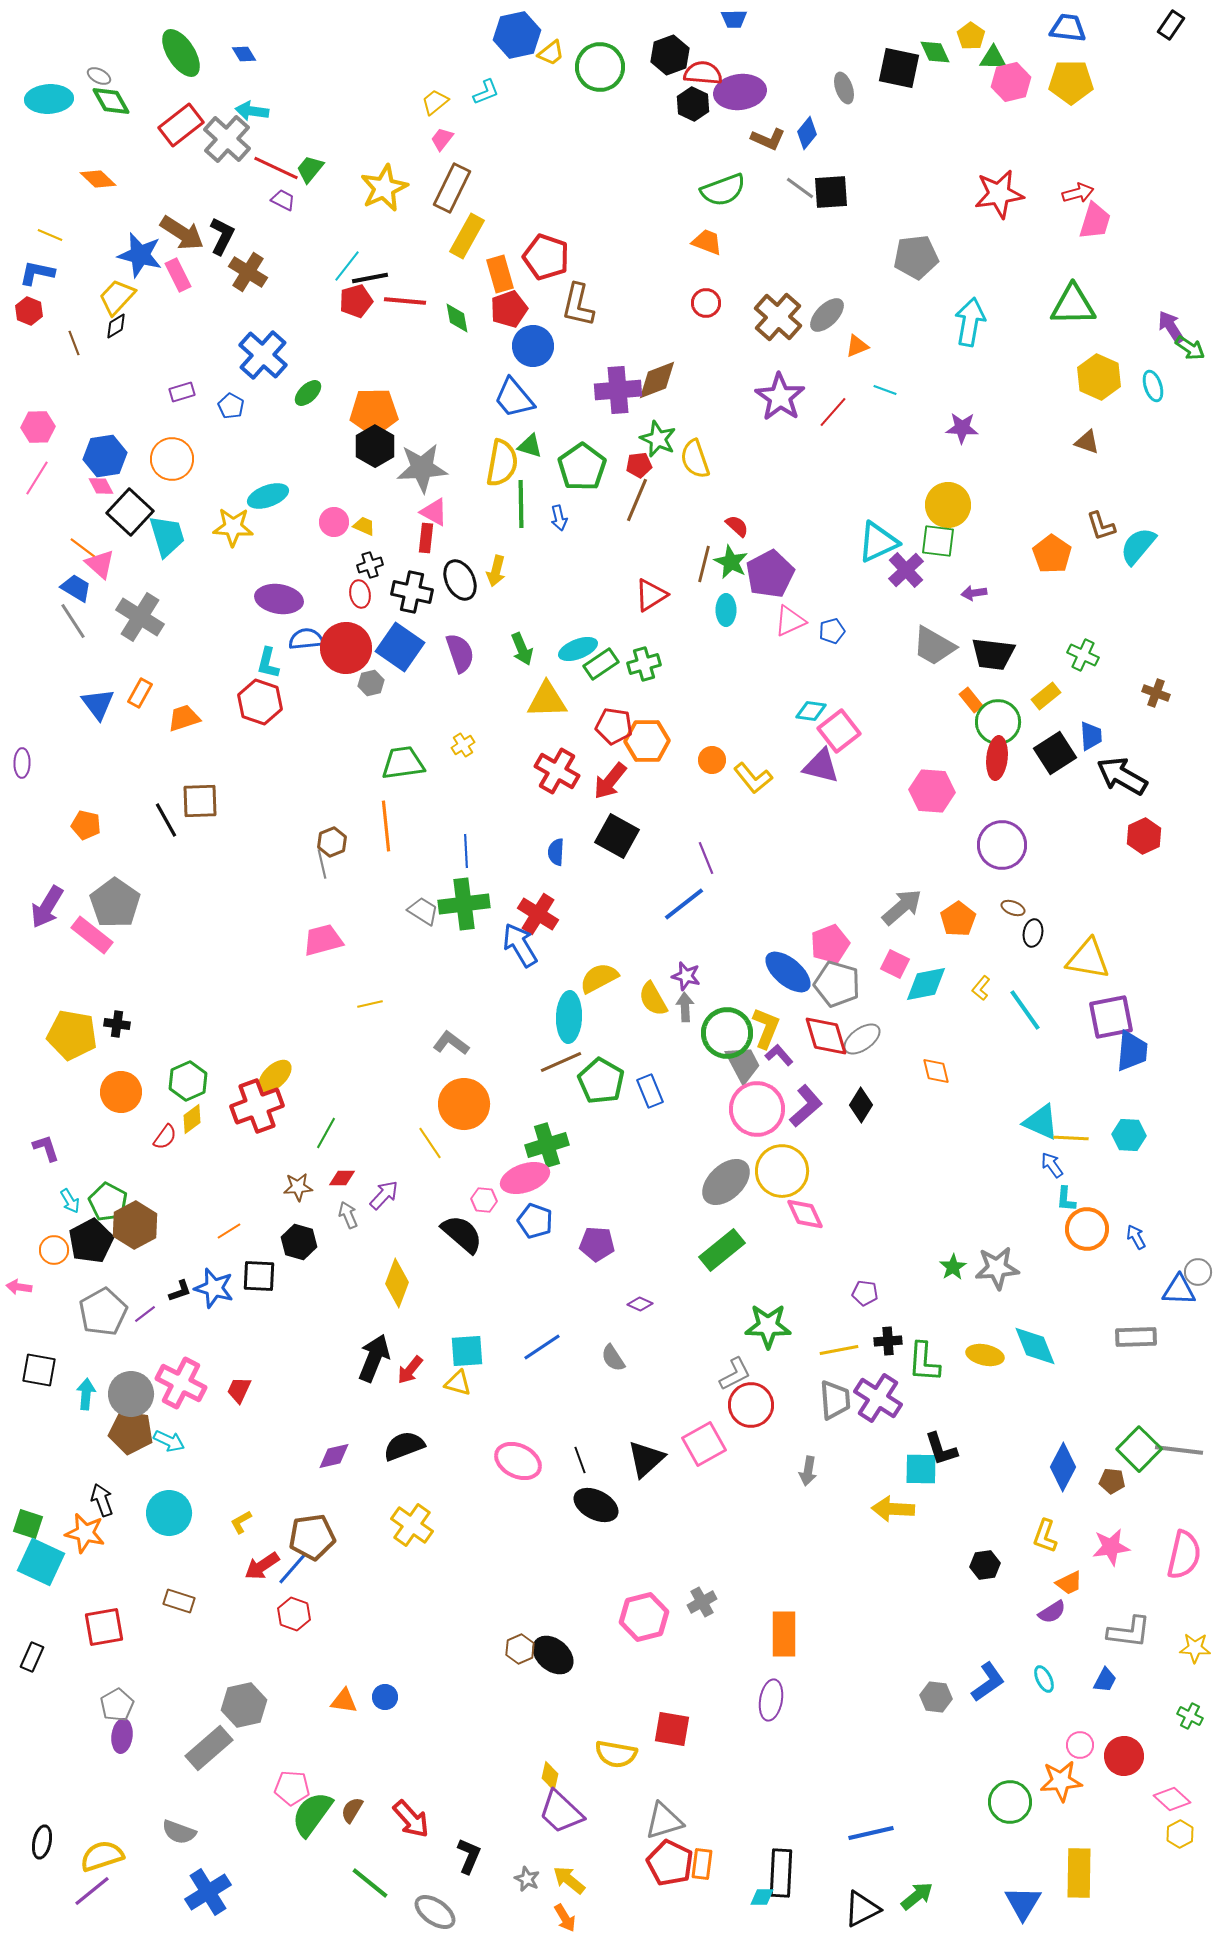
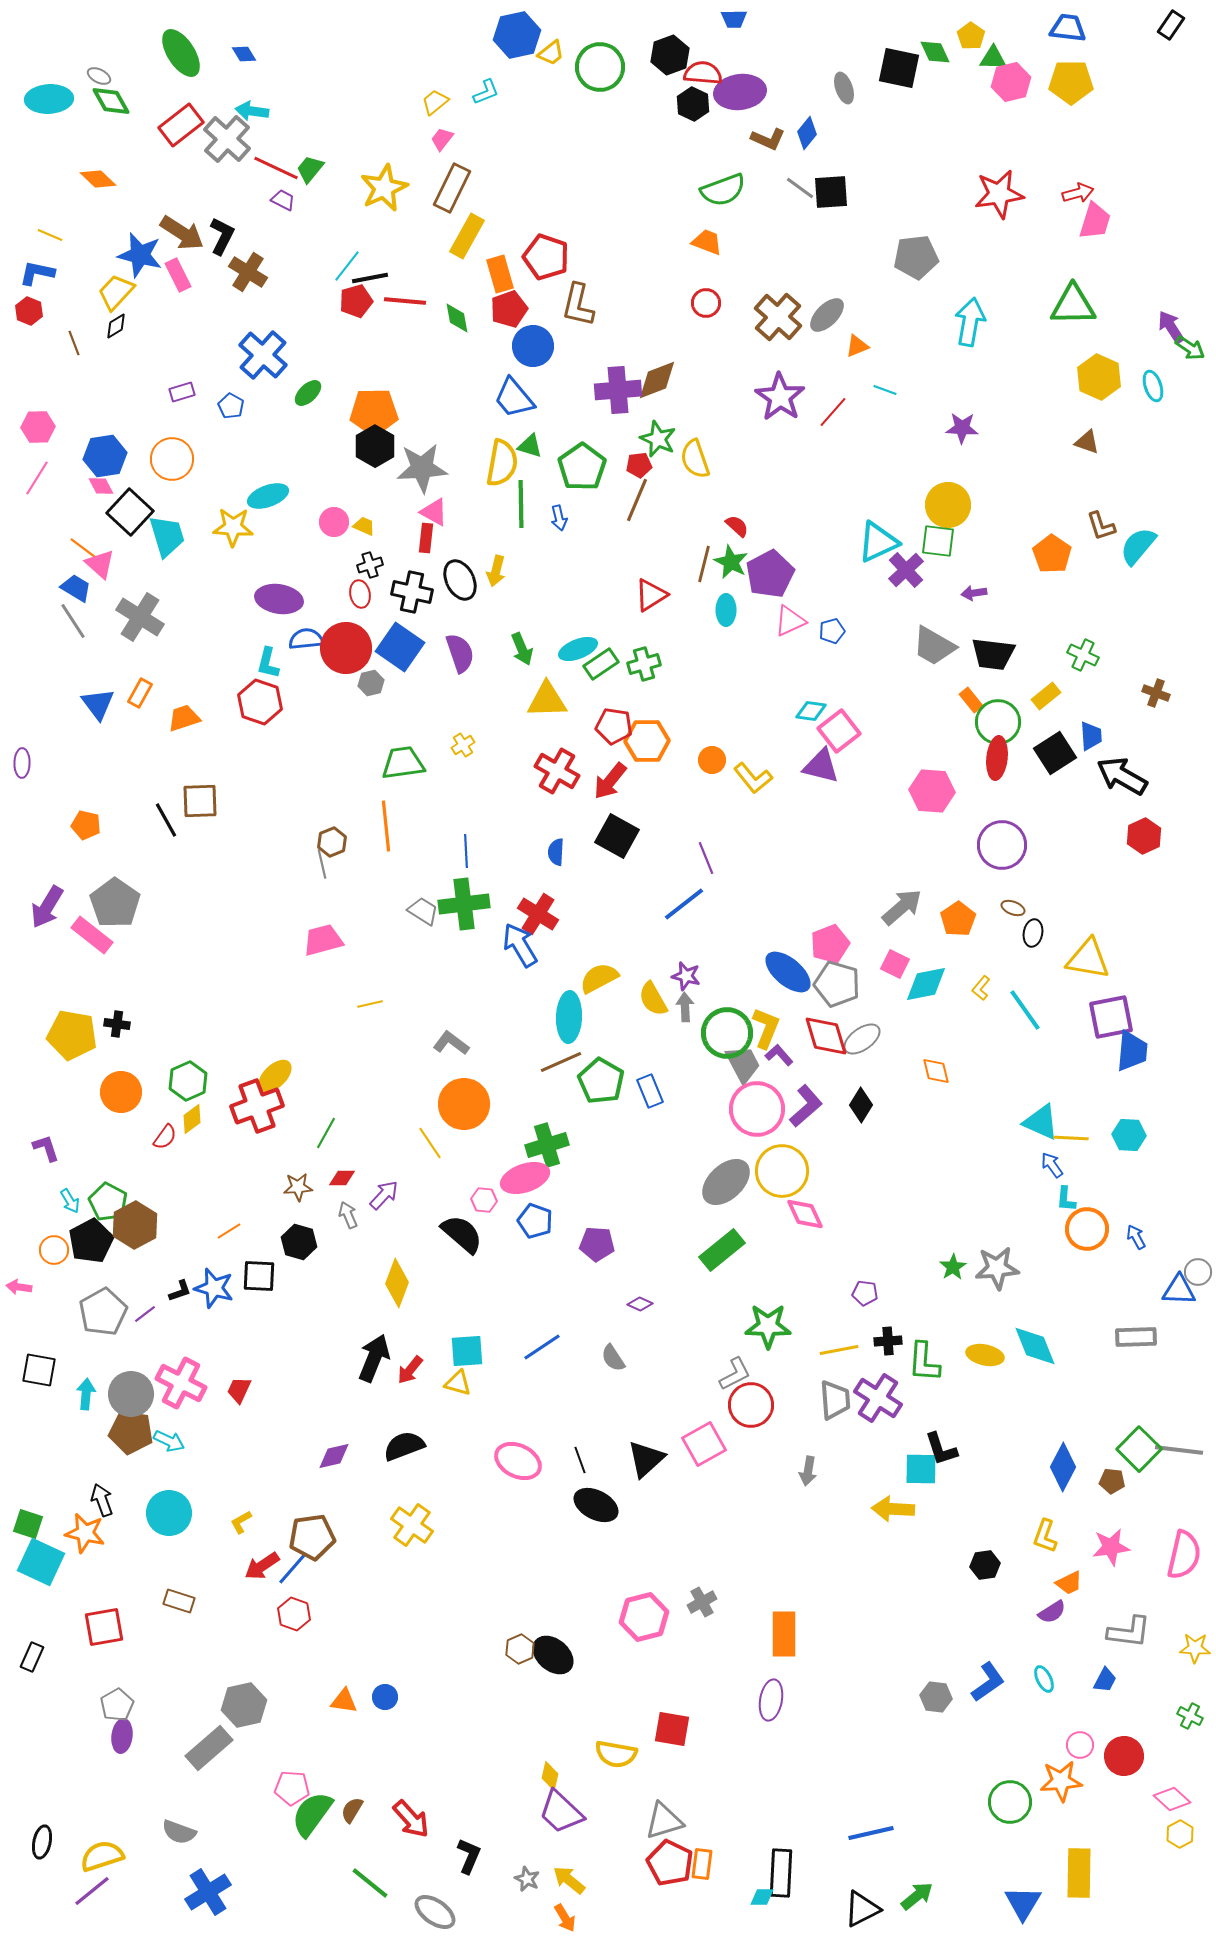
yellow trapezoid at (117, 297): moved 1 px left, 5 px up
